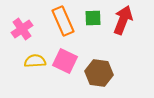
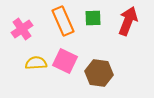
red arrow: moved 5 px right, 1 px down
yellow semicircle: moved 1 px right, 2 px down
